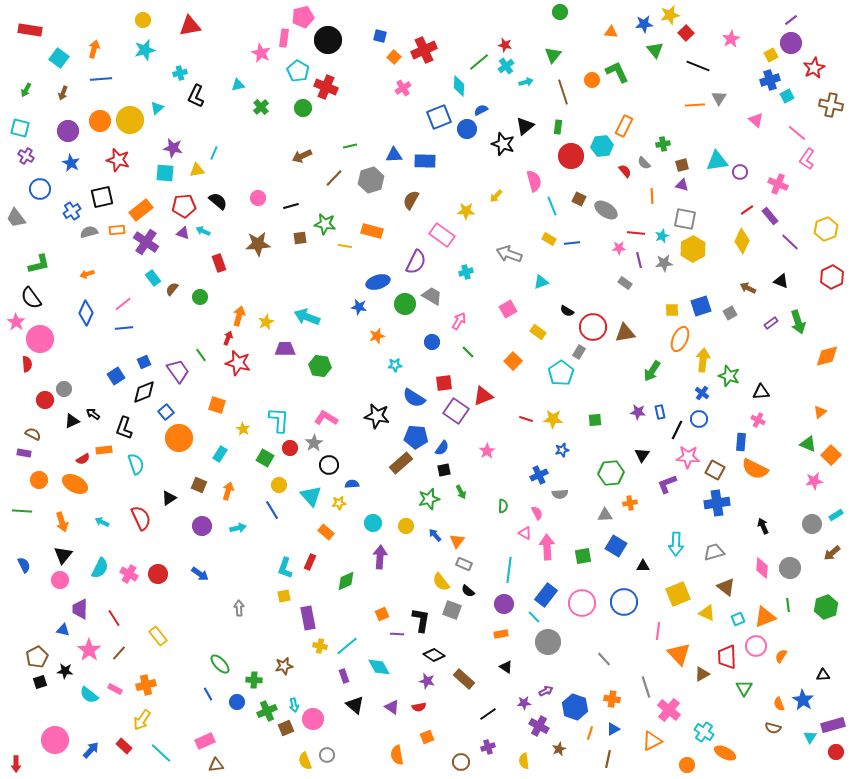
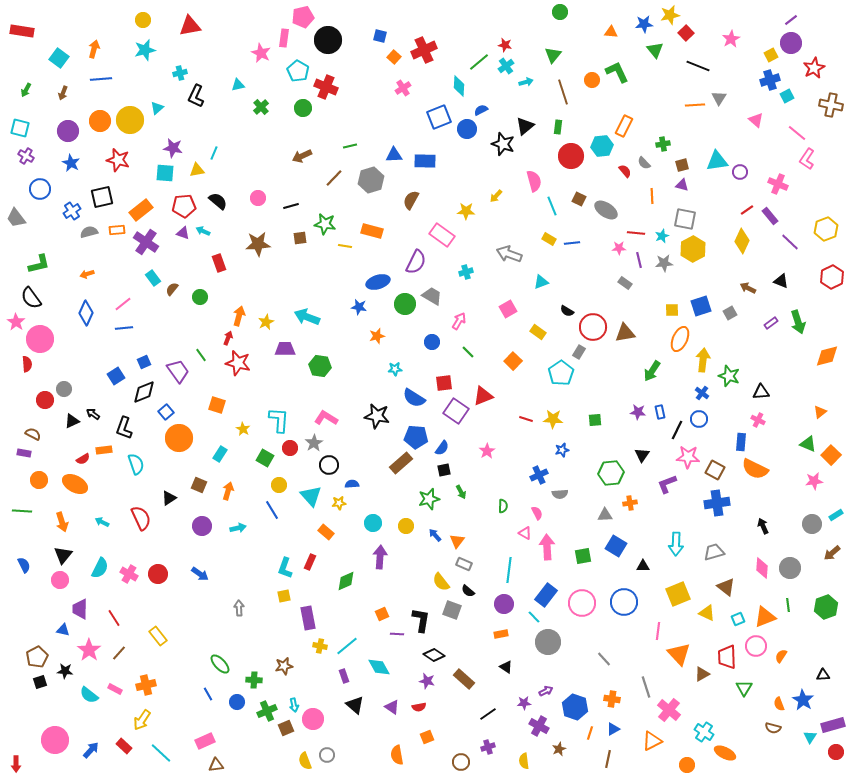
red rectangle at (30, 30): moved 8 px left, 1 px down
cyan star at (395, 365): moved 4 px down
